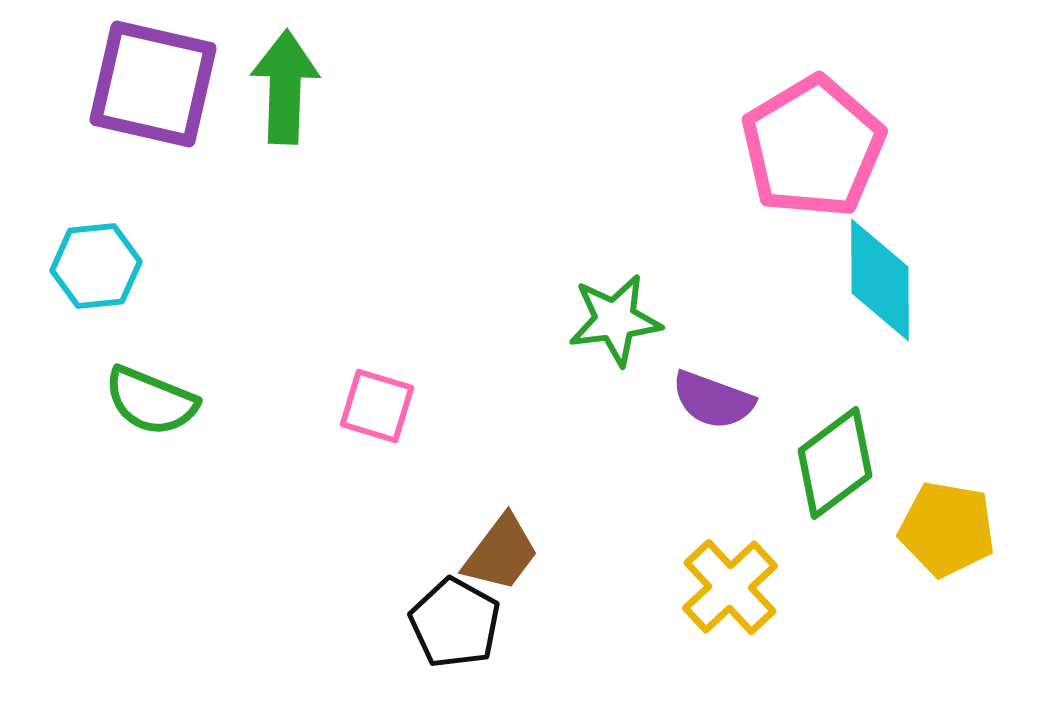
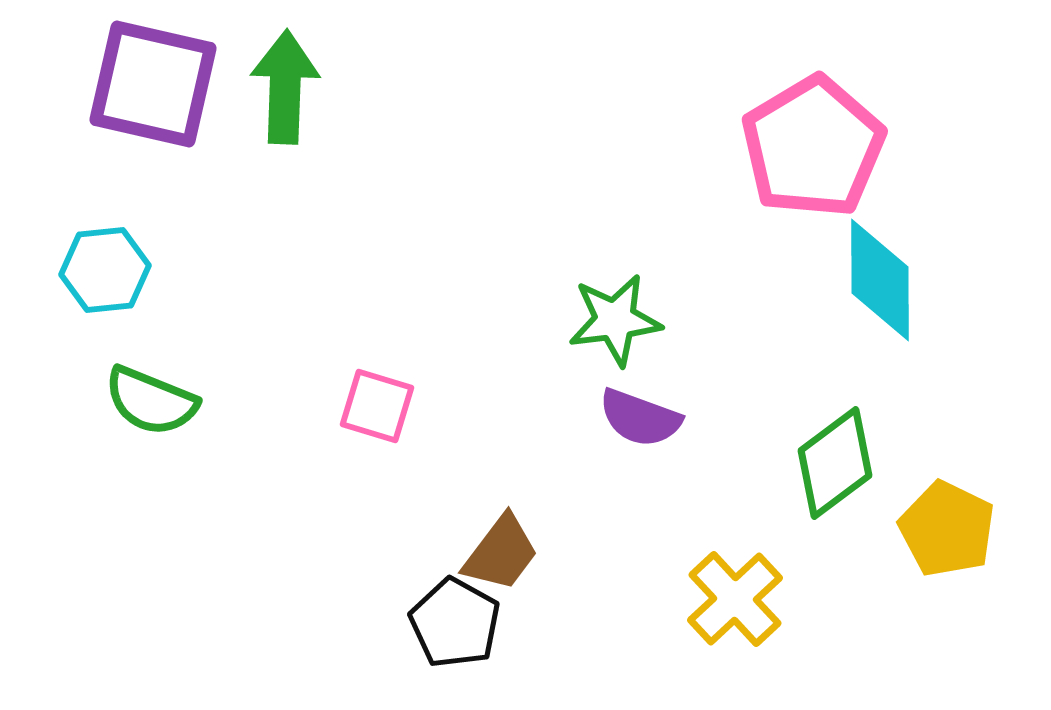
cyan hexagon: moved 9 px right, 4 px down
purple semicircle: moved 73 px left, 18 px down
yellow pentagon: rotated 16 degrees clockwise
yellow cross: moved 5 px right, 12 px down
